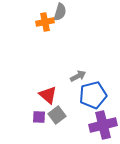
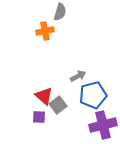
orange cross: moved 9 px down
red triangle: moved 4 px left, 1 px down
gray square: moved 1 px right, 10 px up
